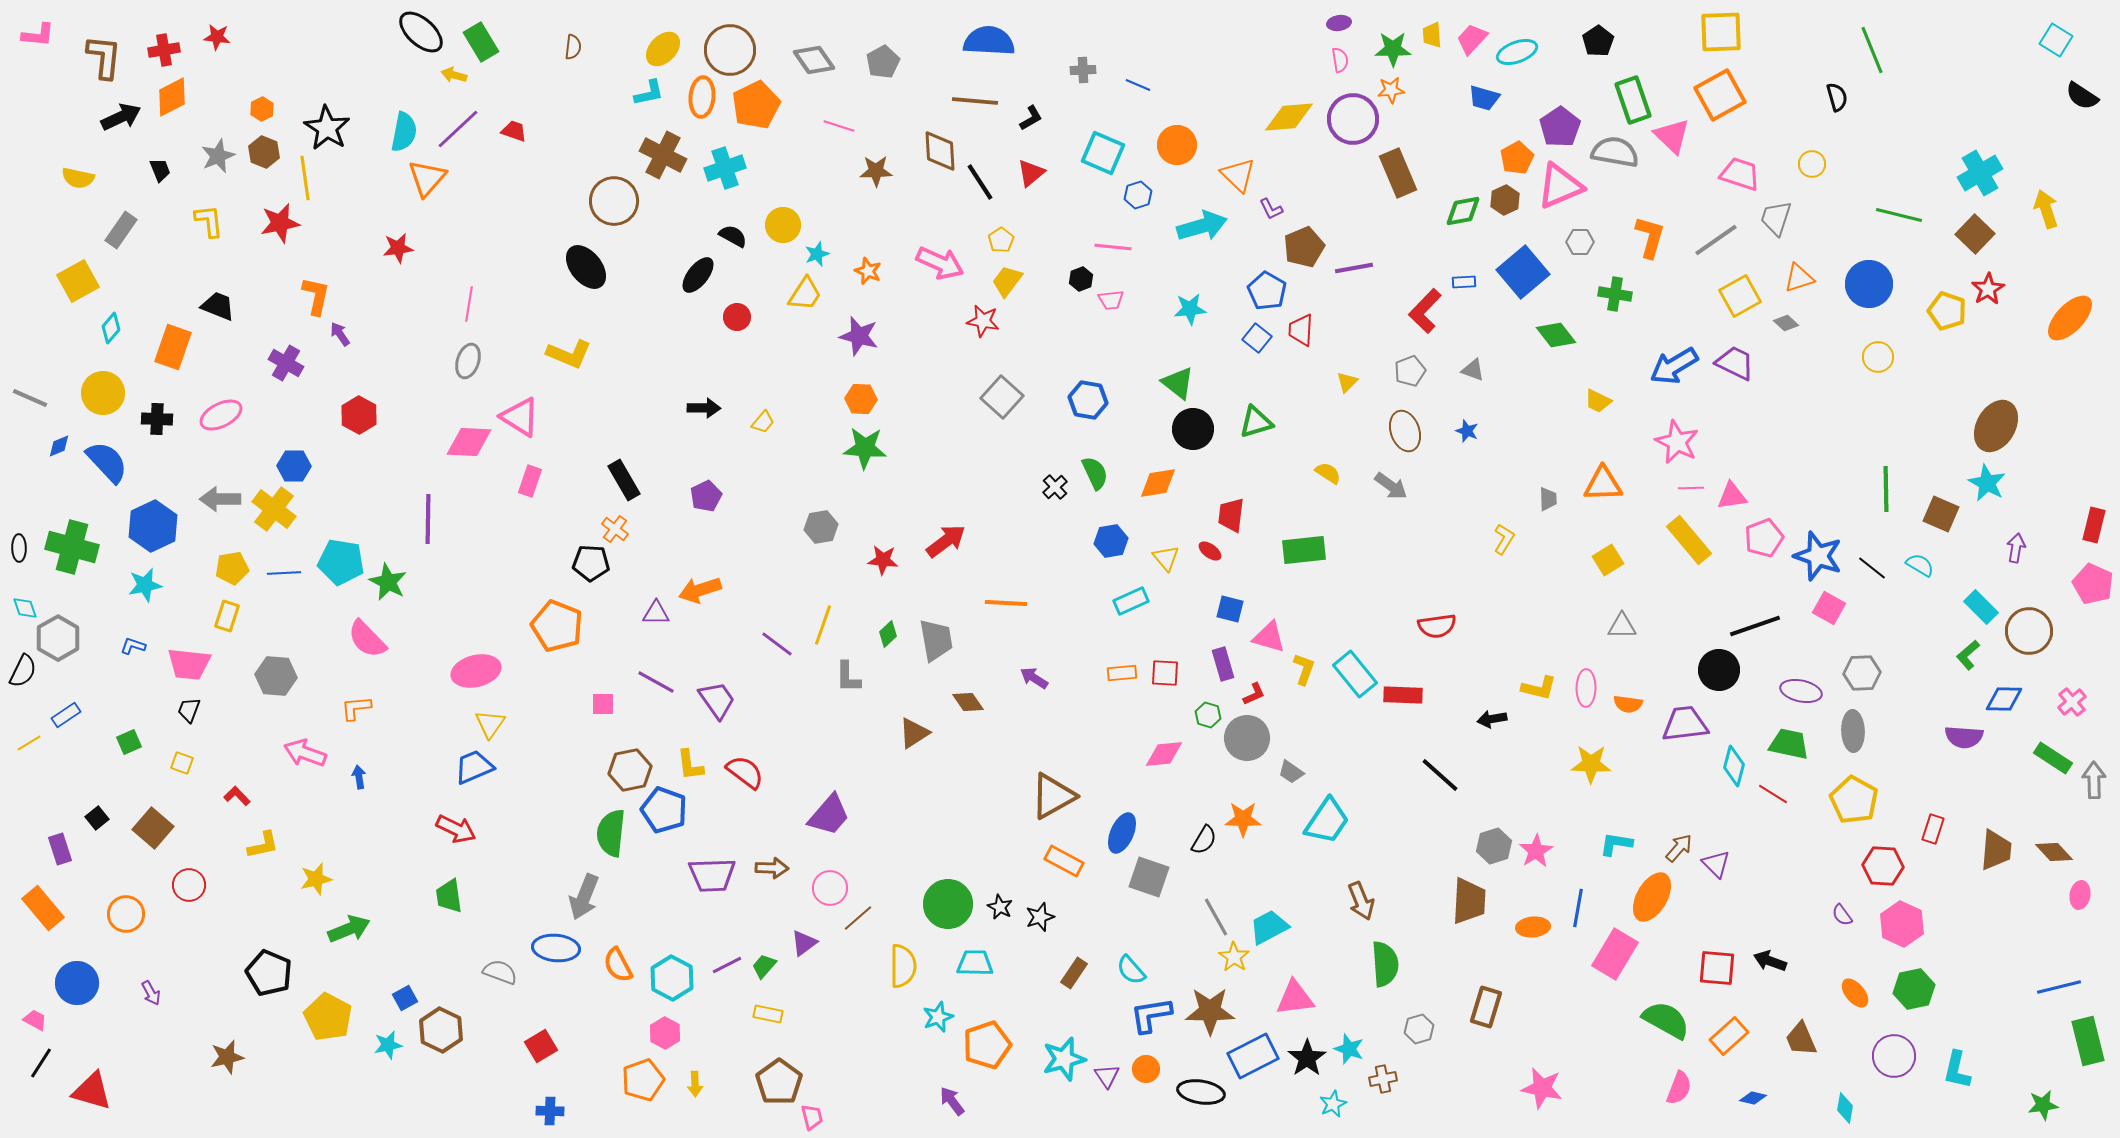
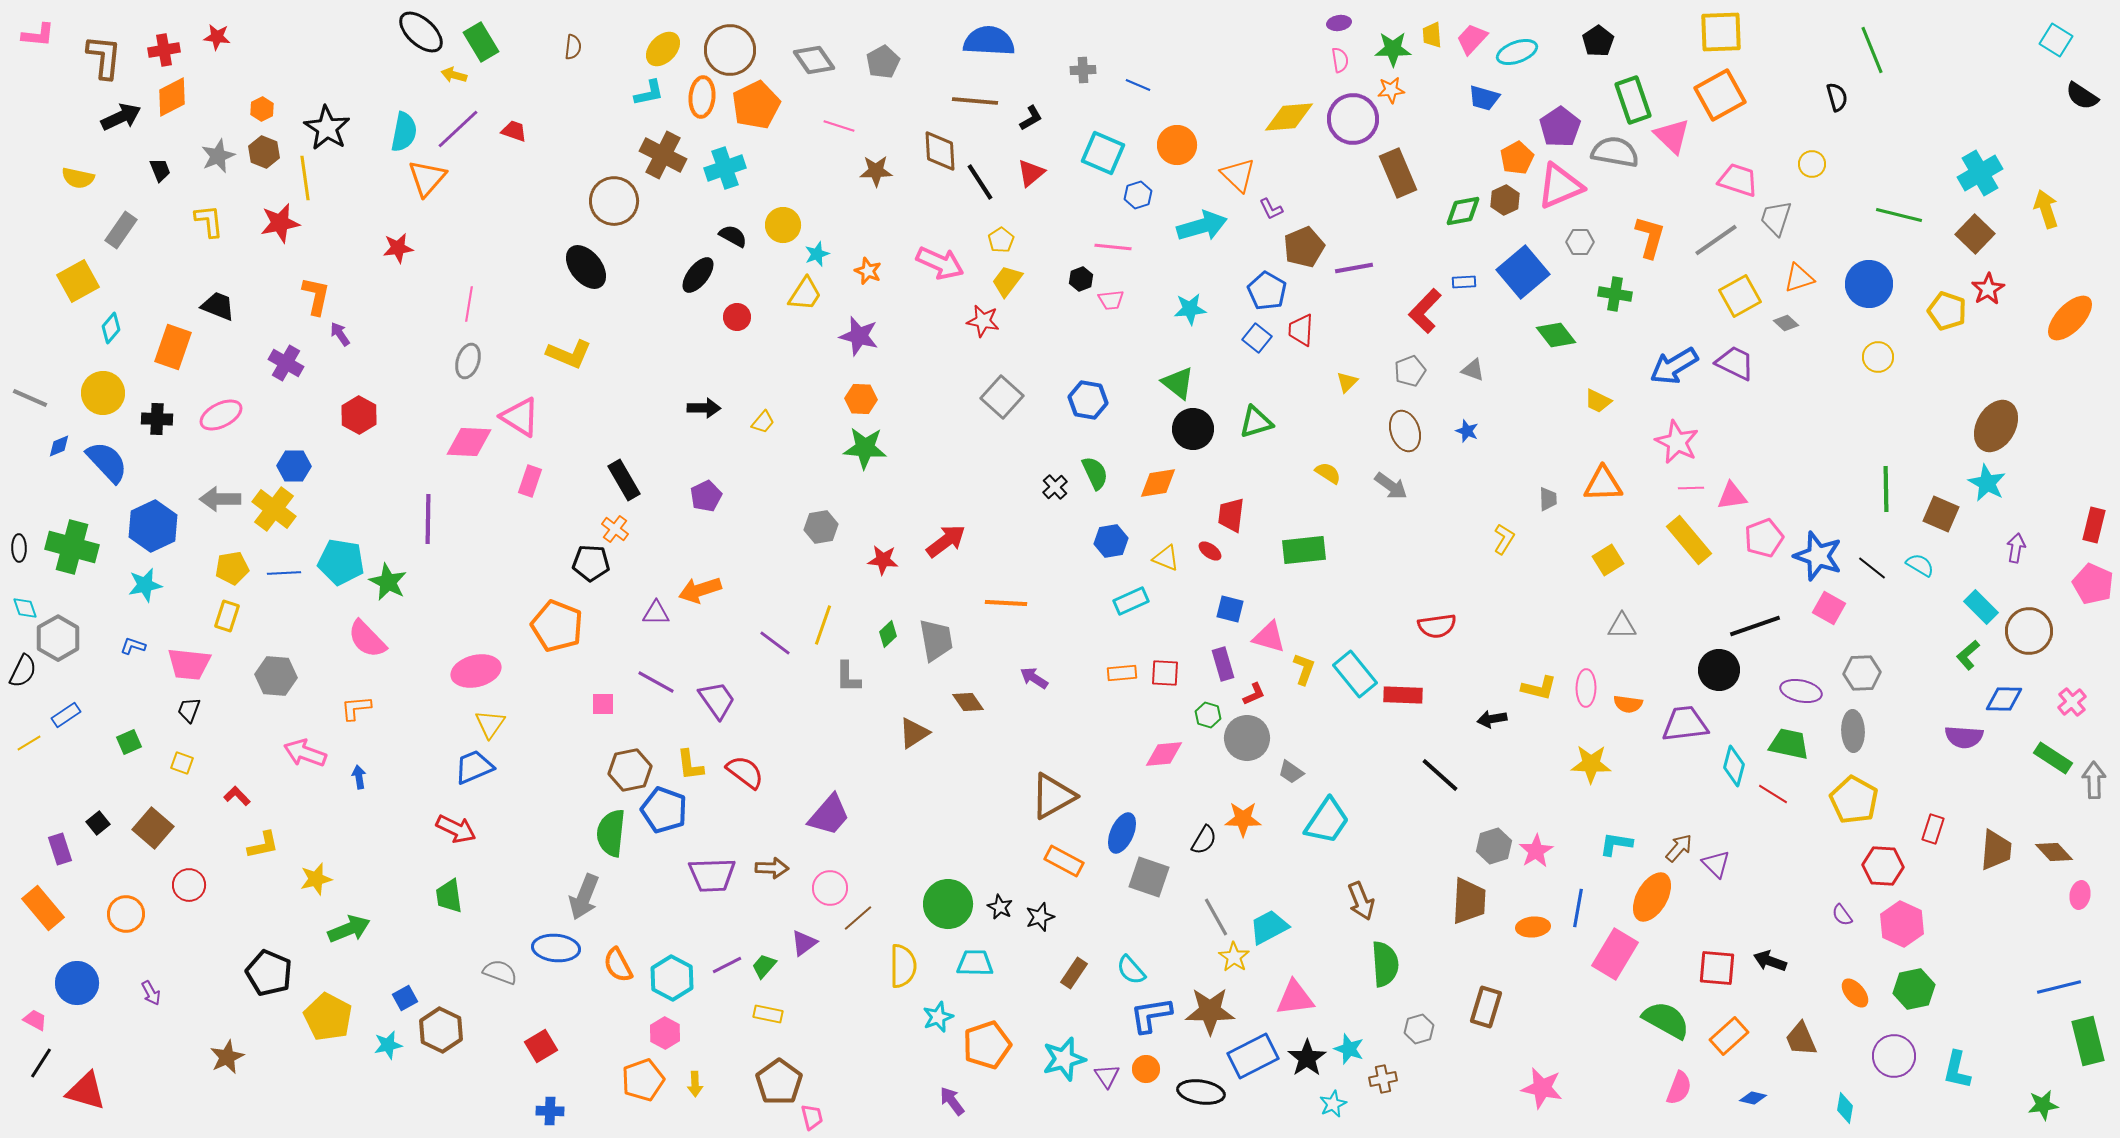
pink trapezoid at (1740, 174): moved 2 px left, 6 px down
yellow triangle at (1166, 558): rotated 28 degrees counterclockwise
purple line at (777, 644): moved 2 px left, 1 px up
black square at (97, 818): moved 1 px right, 5 px down
brown star at (227, 1057): rotated 12 degrees counterclockwise
red triangle at (92, 1091): moved 6 px left
